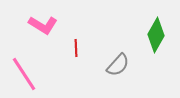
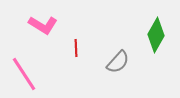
gray semicircle: moved 3 px up
